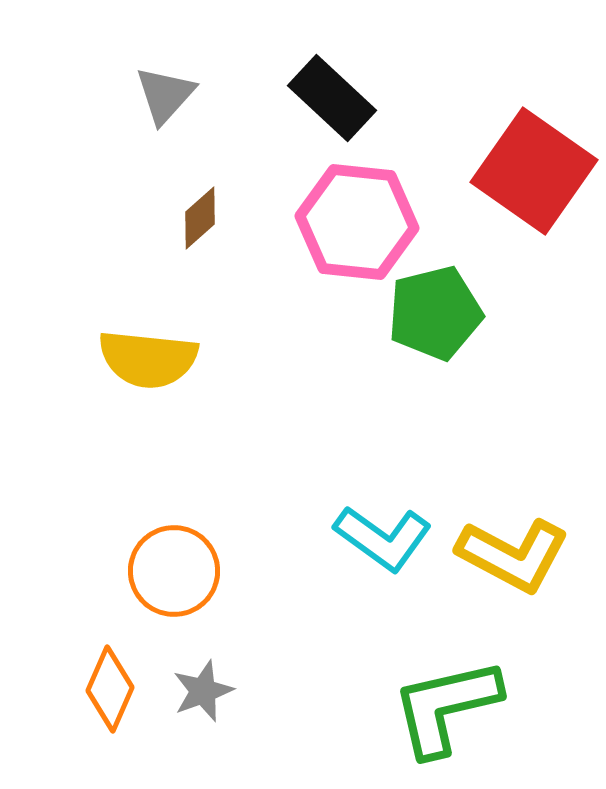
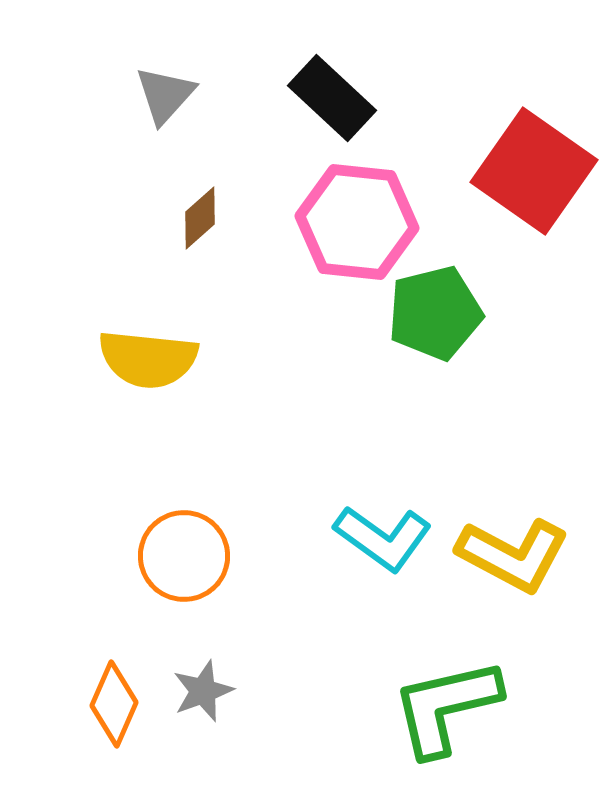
orange circle: moved 10 px right, 15 px up
orange diamond: moved 4 px right, 15 px down
